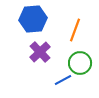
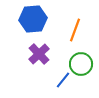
purple cross: moved 1 px left, 2 px down
green circle: moved 1 px right, 1 px down
blue line: rotated 24 degrees counterclockwise
